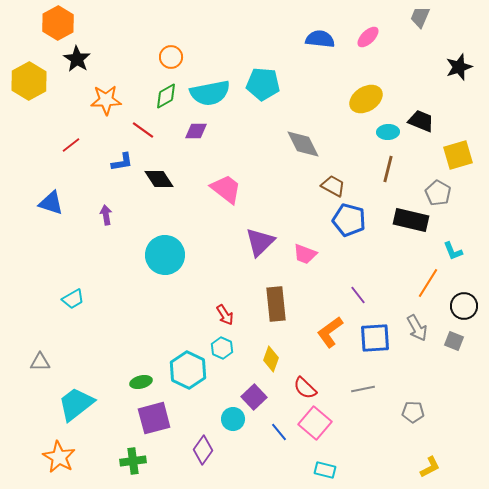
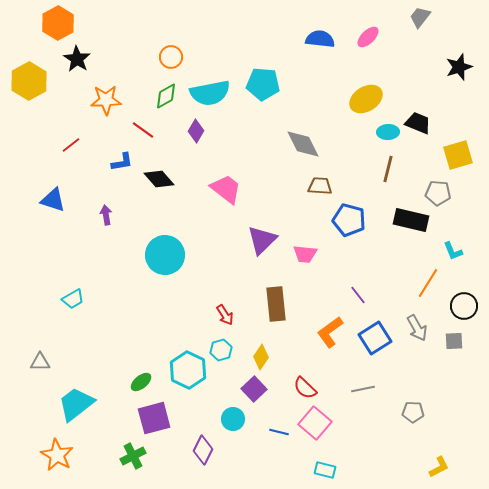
gray trapezoid at (420, 17): rotated 15 degrees clockwise
black trapezoid at (421, 121): moved 3 px left, 2 px down
purple diamond at (196, 131): rotated 60 degrees counterclockwise
black diamond at (159, 179): rotated 8 degrees counterclockwise
brown trapezoid at (333, 186): moved 13 px left; rotated 25 degrees counterclockwise
gray pentagon at (438, 193): rotated 25 degrees counterclockwise
blue triangle at (51, 203): moved 2 px right, 3 px up
purple triangle at (260, 242): moved 2 px right, 2 px up
pink trapezoid at (305, 254): rotated 15 degrees counterclockwise
blue square at (375, 338): rotated 28 degrees counterclockwise
gray square at (454, 341): rotated 24 degrees counterclockwise
cyan hexagon at (222, 348): moved 1 px left, 2 px down; rotated 20 degrees clockwise
yellow diamond at (271, 359): moved 10 px left, 2 px up; rotated 15 degrees clockwise
green ellipse at (141, 382): rotated 25 degrees counterclockwise
purple square at (254, 397): moved 8 px up
blue line at (279, 432): rotated 36 degrees counterclockwise
purple diamond at (203, 450): rotated 8 degrees counterclockwise
orange star at (59, 457): moved 2 px left, 2 px up
green cross at (133, 461): moved 5 px up; rotated 20 degrees counterclockwise
yellow L-shape at (430, 467): moved 9 px right
